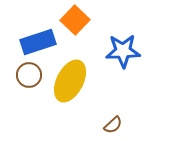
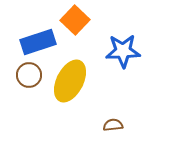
brown semicircle: rotated 144 degrees counterclockwise
